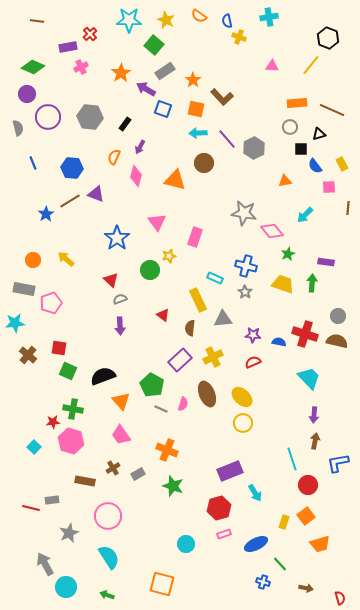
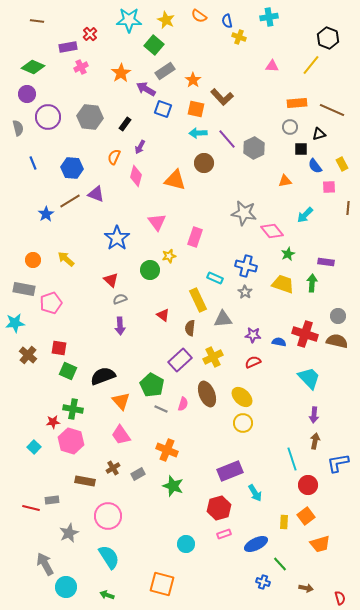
yellow rectangle at (284, 522): rotated 16 degrees counterclockwise
